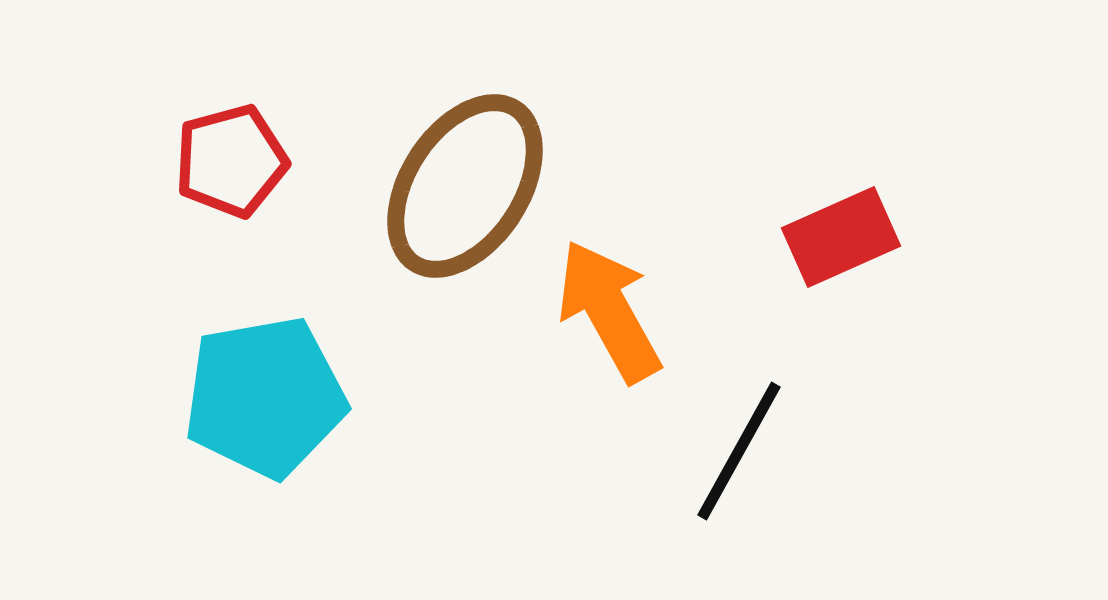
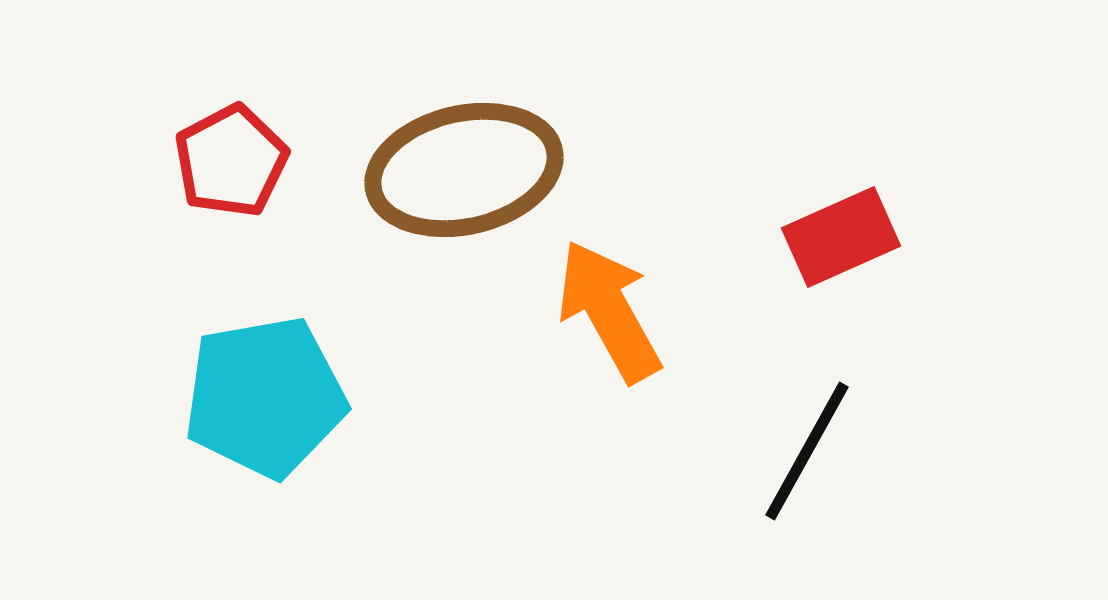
red pentagon: rotated 13 degrees counterclockwise
brown ellipse: moved 1 px left, 16 px up; rotated 44 degrees clockwise
black line: moved 68 px right
